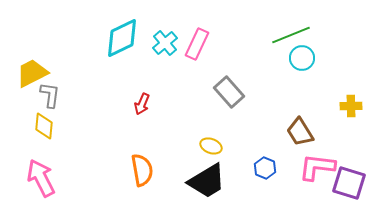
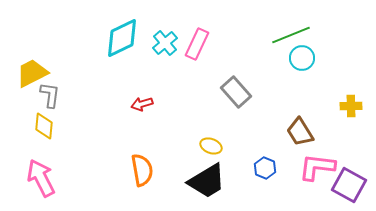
gray rectangle: moved 7 px right
red arrow: rotated 50 degrees clockwise
purple square: moved 2 px down; rotated 12 degrees clockwise
